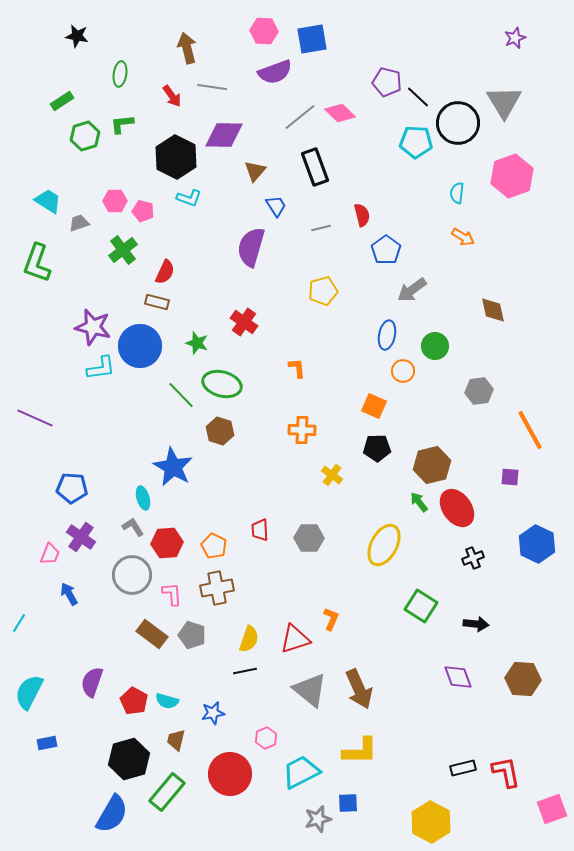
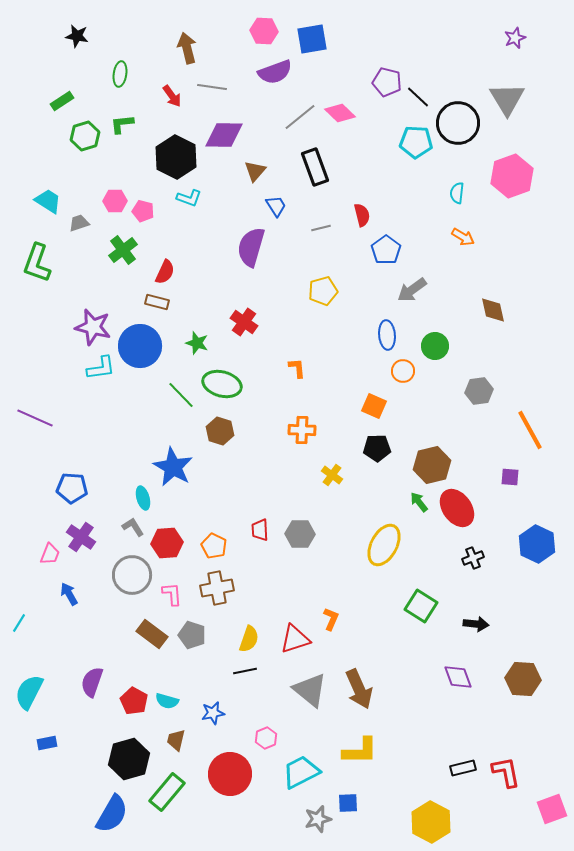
gray triangle at (504, 102): moved 3 px right, 3 px up
blue ellipse at (387, 335): rotated 16 degrees counterclockwise
gray hexagon at (309, 538): moved 9 px left, 4 px up
